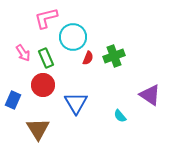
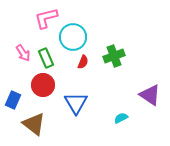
red semicircle: moved 5 px left, 4 px down
cyan semicircle: moved 1 px right, 2 px down; rotated 104 degrees clockwise
brown triangle: moved 4 px left, 5 px up; rotated 20 degrees counterclockwise
